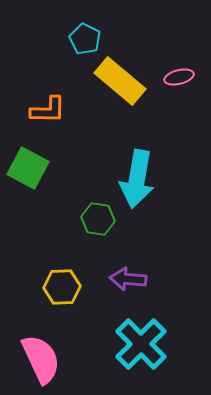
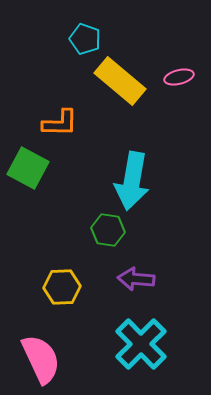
cyan pentagon: rotated 8 degrees counterclockwise
orange L-shape: moved 12 px right, 13 px down
cyan arrow: moved 5 px left, 2 px down
green hexagon: moved 10 px right, 11 px down
purple arrow: moved 8 px right
